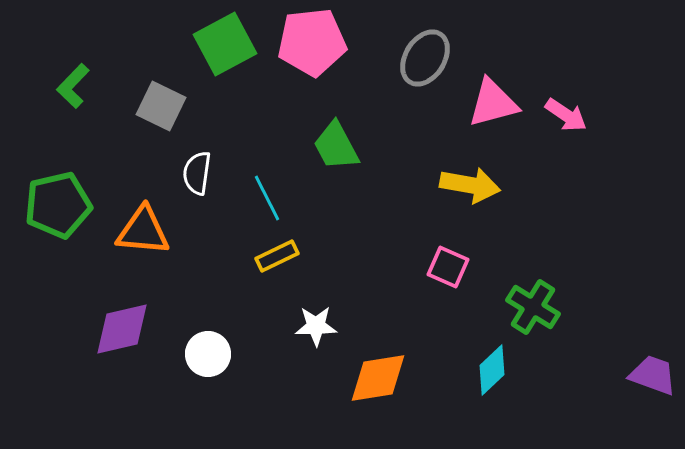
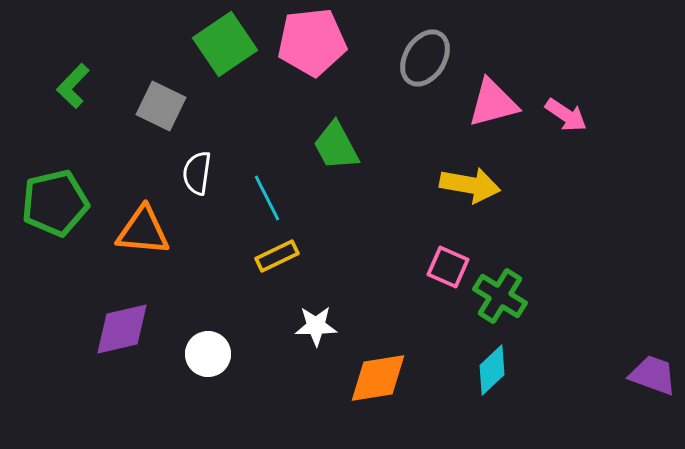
green square: rotated 6 degrees counterclockwise
green pentagon: moved 3 px left, 2 px up
green cross: moved 33 px left, 11 px up
